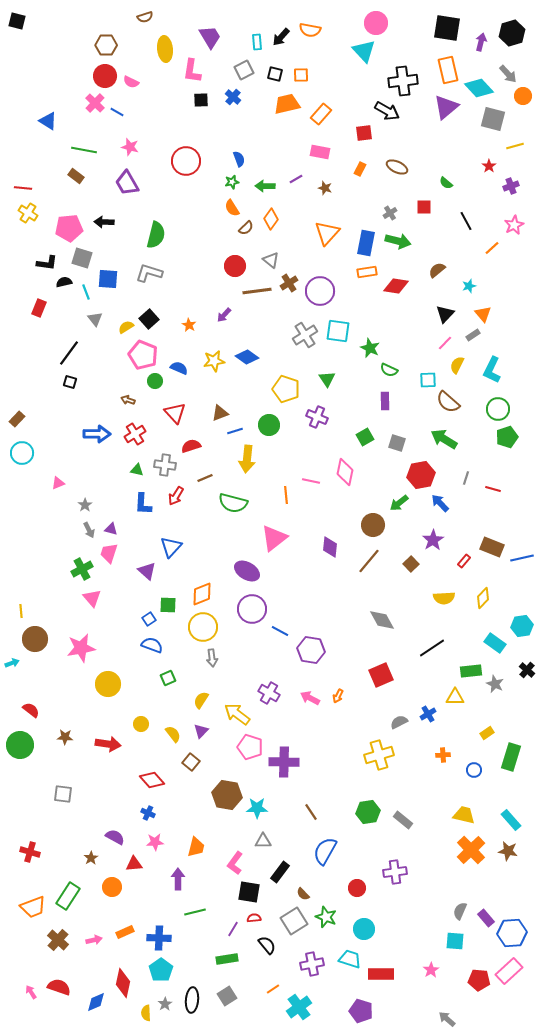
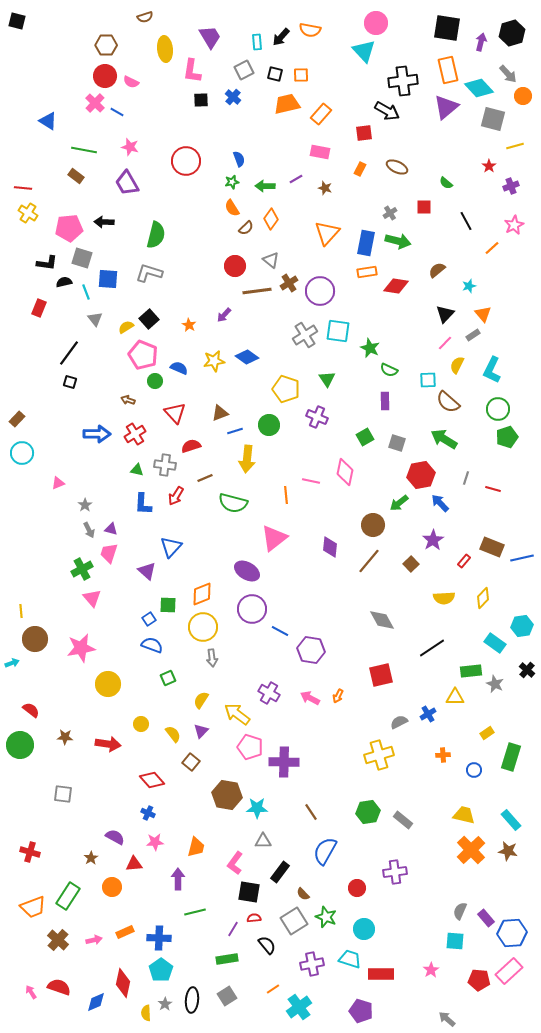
red square at (381, 675): rotated 10 degrees clockwise
